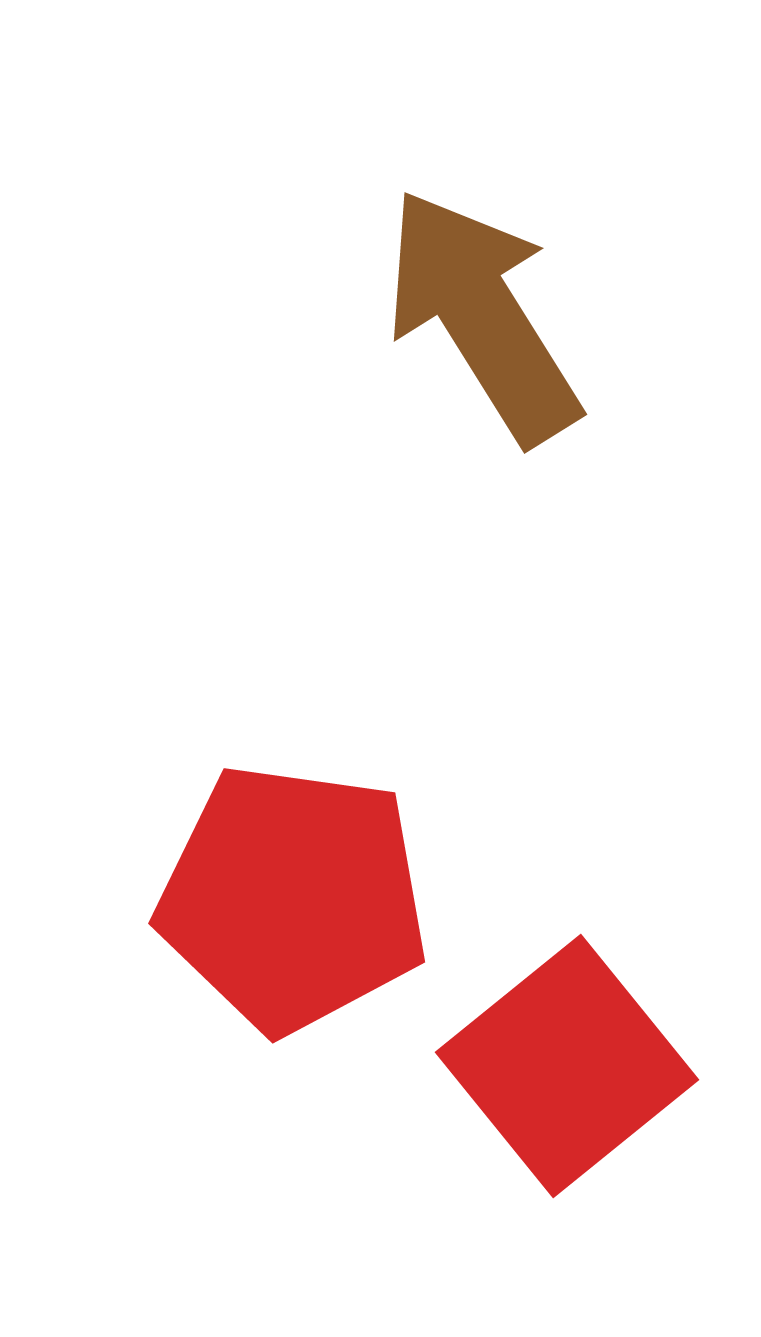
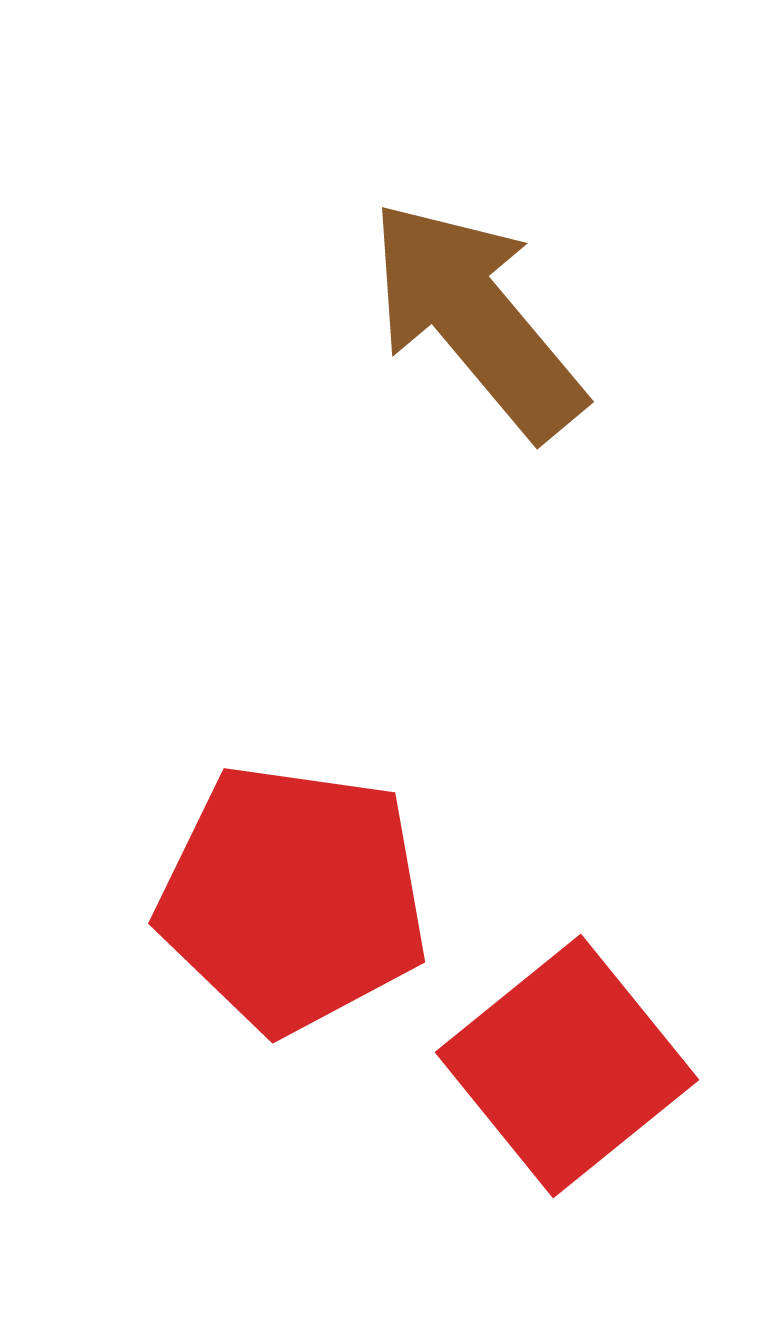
brown arrow: moved 6 px left, 3 px down; rotated 8 degrees counterclockwise
